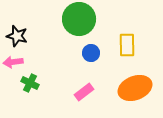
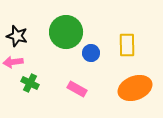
green circle: moved 13 px left, 13 px down
pink rectangle: moved 7 px left, 3 px up; rotated 66 degrees clockwise
